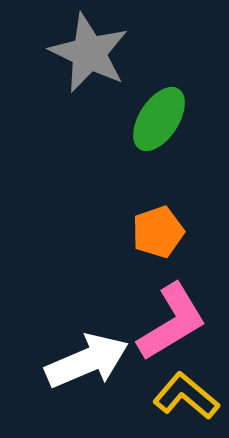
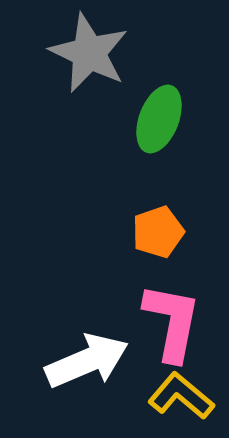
green ellipse: rotated 12 degrees counterclockwise
pink L-shape: rotated 48 degrees counterclockwise
yellow L-shape: moved 5 px left
